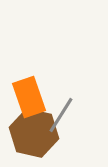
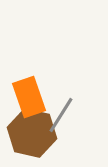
brown hexagon: moved 2 px left
